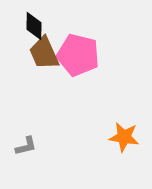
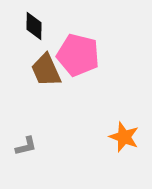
brown trapezoid: moved 2 px right, 17 px down
orange star: rotated 12 degrees clockwise
